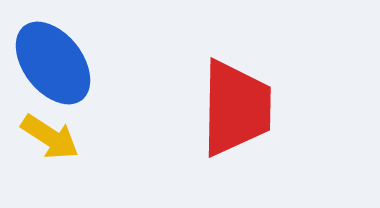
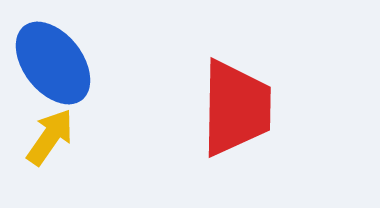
yellow arrow: rotated 88 degrees counterclockwise
